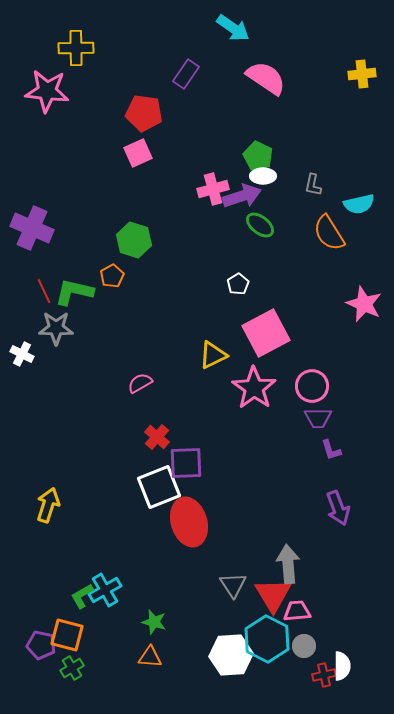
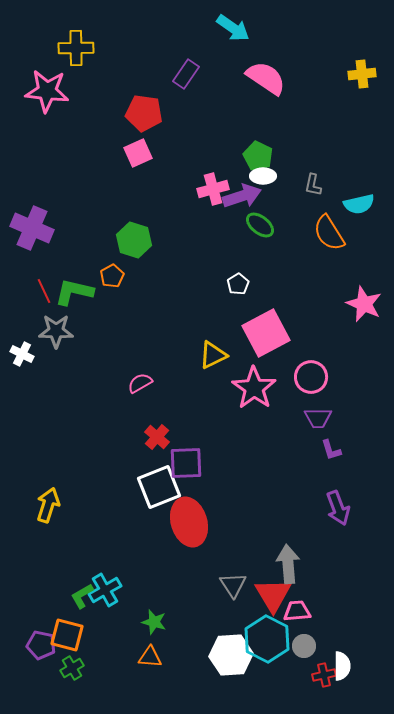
gray star at (56, 328): moved 3 px down
pink circle at (312, 386): moved 1 px left, 9 px up
